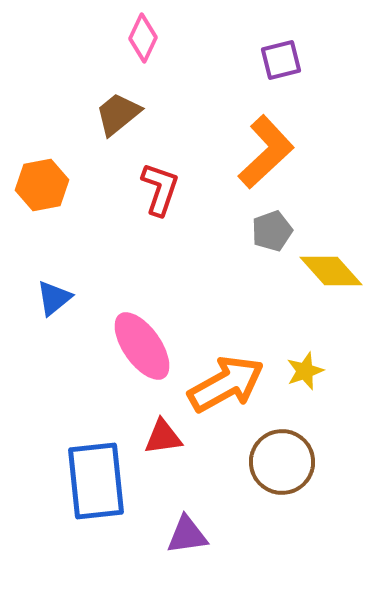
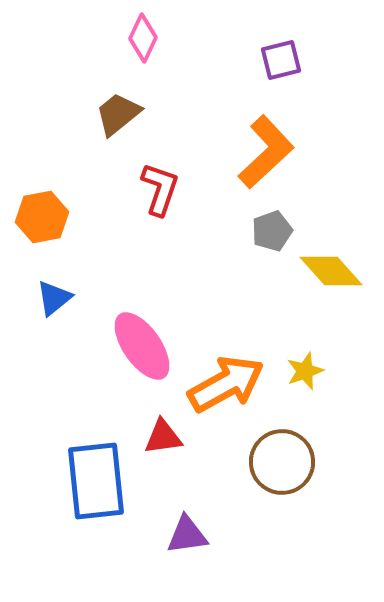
orange hexagon: moved 32 px down
